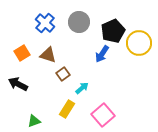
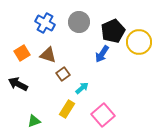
blue cross: rotated 12 degrees counterclockwise
yellow circle: moved 1 px up
